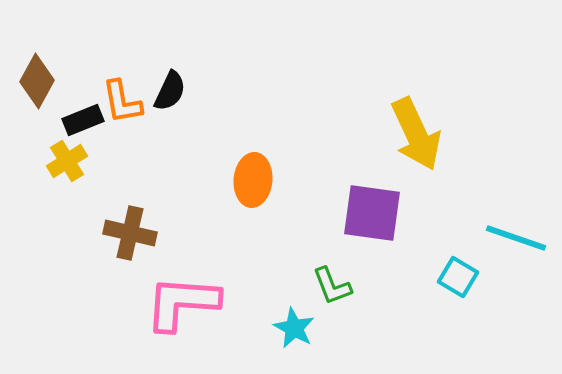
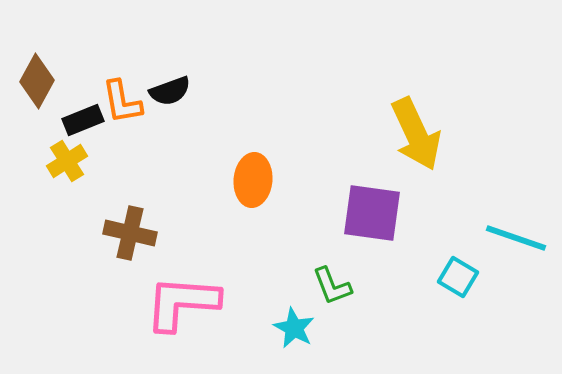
black semicircle: rotated 45 degrees clockwise
